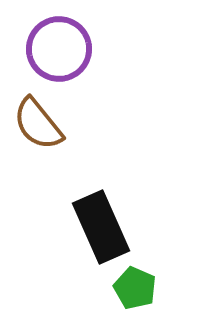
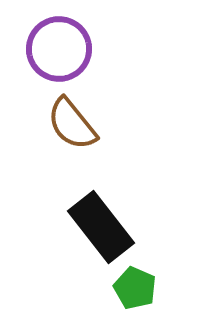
brown semicircle: moved 34 px right
black rectangle: rotated 14 degrees counterclockwise
